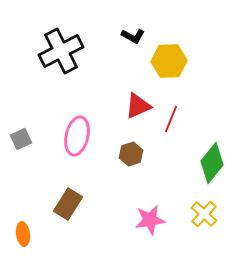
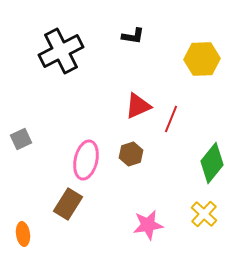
black L-shape: rotated 20 degrees counterclockwise
yellow hexagon: moved 33 px right, 2 px up
pink ellipse: moved 9 px right, 24 px down
pink star: moved 2 px left, 5 px down
